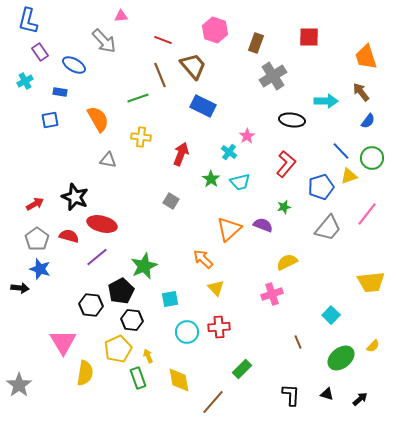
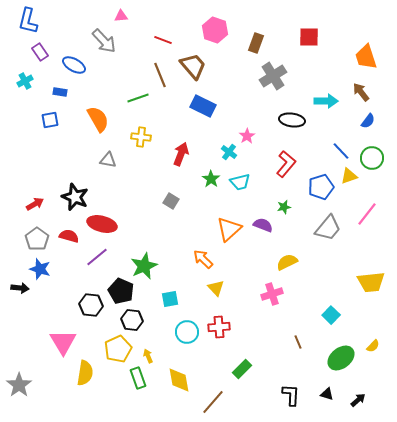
black pentagon at (121, 291): rotated 20 degrees counterclockwise
black arrow at (360, 399): moved 2 px left, 1 px down
